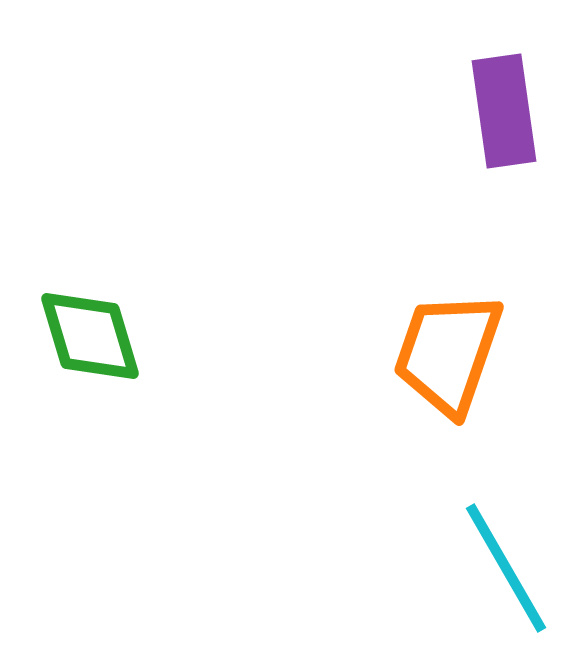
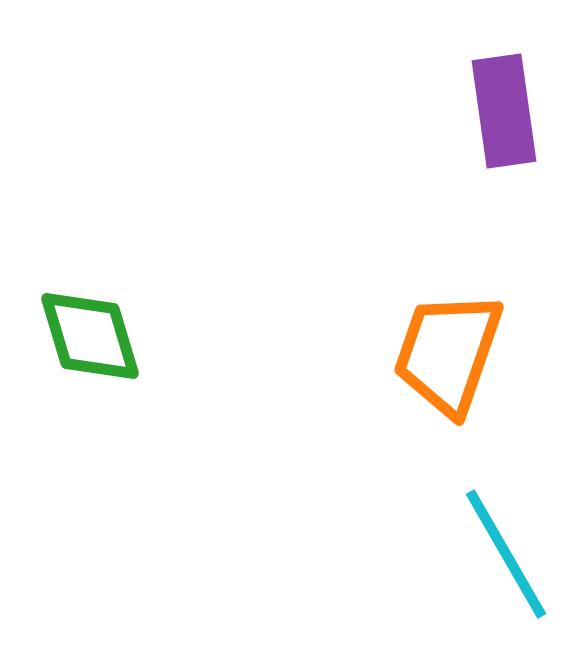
cyan line: moved 14 px up
